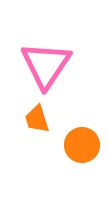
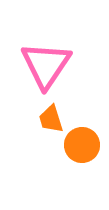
orange trapezoid: moved 14 px right
